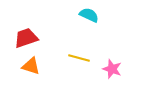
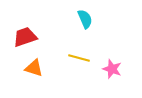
cyan semicircle: moved 4 px left, 4 px down; rotated 42 degrees clockwise
red trapezoid: moved 1 px left, 1 px up
orange triangle: moved 3 px right, 2 px down
